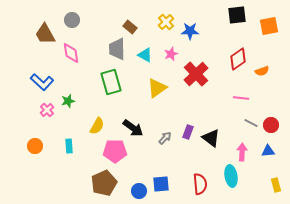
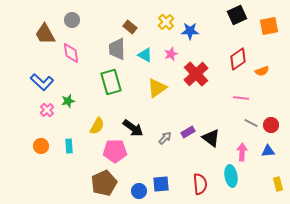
black square: rotated 18 degrees counterclockwise
purple rectangle: rotated 40 degrees clockwise
orange circle: moved 6 px right
yellow rectangle: moved 2 px right, 1 px up
